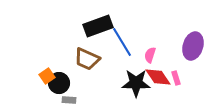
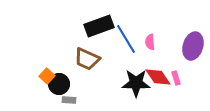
black rectangle: moved 1 px right
blue line: moved 4 px right, 3 px up
pink semicircle: moved 13 px up; rotated 21 degrees counterclockwise
orange square: rotated 14 degrees counterclockwise
black circle: moved 1 px down
